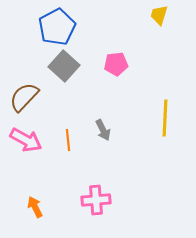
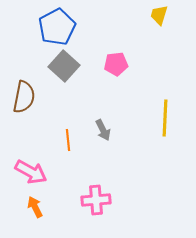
brown semicircle: rotated 148 degrees clockwise
pink arrow: moved 5 px right, 32 px down
